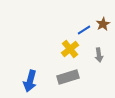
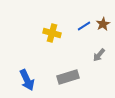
blue line: moved 4 px up
yellow cross: moved 18 px left, 16 px up; rotated 36 degrees counterclockwise
gray arrow: rotated 48 degrees clockwise
blue arrow: moved 3 px left, 1 px up; rotated 40 degrees counterclockwise
